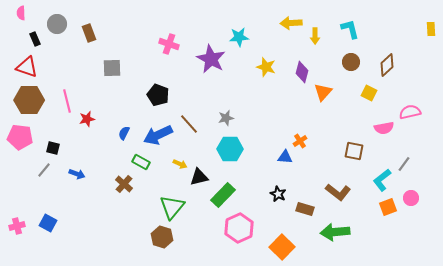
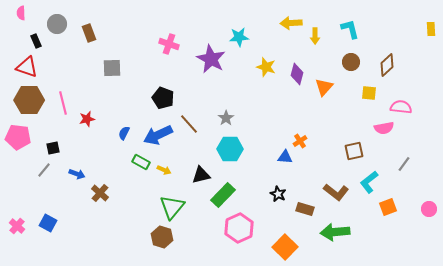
black rectangle at (35, 39): moved 1 px right, 2 px down
purple diamond at (302, 72): moved 5 px left, 2 px down
orange triangle at (323, 92): moved 1 px right, 5 px up
yellow square at (369, 93): rotated 21 degrees counterclockwise
black pentagon at (158, 95): moved 5 px right, 3 px down
pink line at (67, 101): moved 4 px left, 2 px down
pink semicircle at (410, 112): moved 9 px left, 5 px up; rotated 20 degrees clockwise
gray star at (226, 118): rotated 21 degrees counterclockwise
pink pentagon at (20, 137): moved 2 px left
black square at (53, 148): rotated 24 degrees counterclockwise
brown square at (354, 151): rotated 24 degrees counterclockwise
yellow arrow at (180, 164): moved 16 px left, 6 px down
black triangle at (199, 177): moved 2 px right, 2 px up
cyan L-shape at (382, 180): moved 13 px left, 2 px down
brown cross at (124, 184): moved 24 px left, 9 px down
brown L-shape at (338, 192): moved 2 px left
pink circle at (411, 198): moved 18 px right, 11 px down
pink cross at (17, 226): rotated 35 degrees counterclockwise
orange square at (282, 247): moved 3 px right
